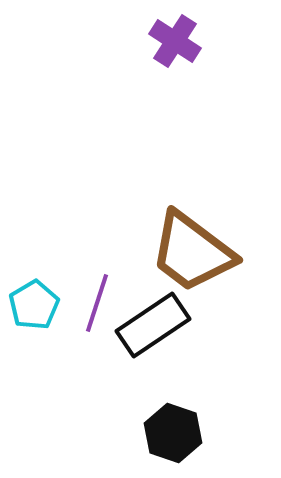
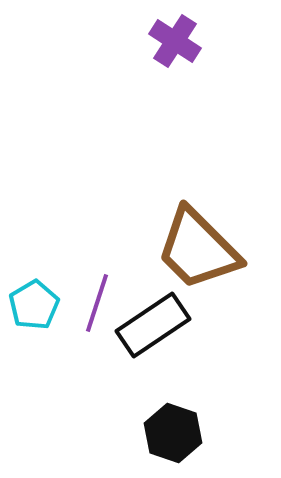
brown trapezoid: moved 6 px right, 3 px up; rotated 8 degrees clockwise
